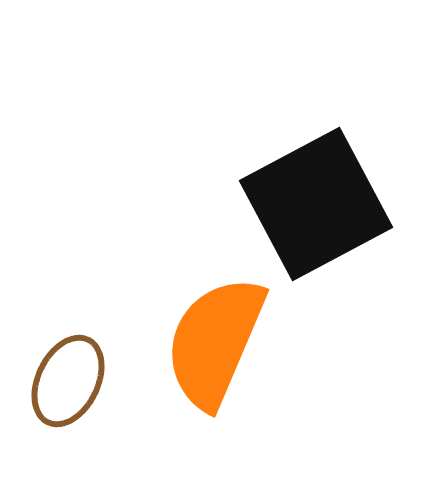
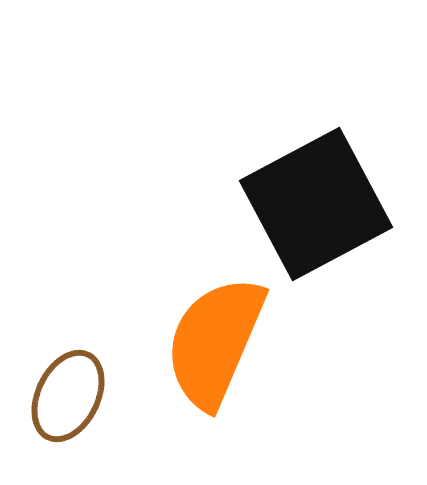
brown ellipse: moved 15 px down
